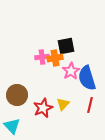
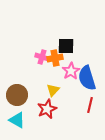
black square: rotated 12 degrees clockwise
pink cross: rotated 24 degrees clockwise
yellow triangle: moved 10 px left, 14 px up
red star: moved 4 px right, 1 px down
cyan triangle: moved 5 px right, 6 px up; rotated 18 degrees counterclockwise
